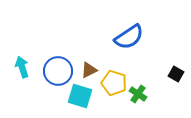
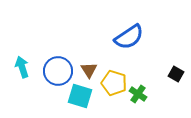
brown triangle: rotated 36 degrees counterclockwise
